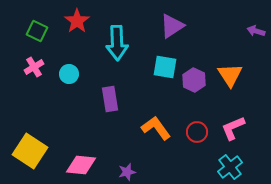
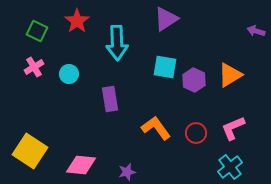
purple triangle: moved 6 px left, 7 px up
orange triangle: rotated 32 degrees clockwise
red circle: moved 1 px left, 1 px down
